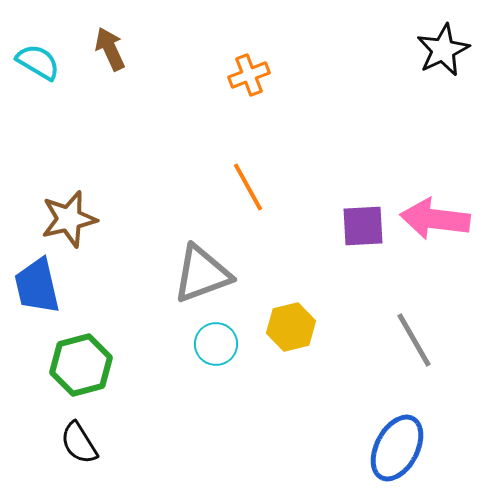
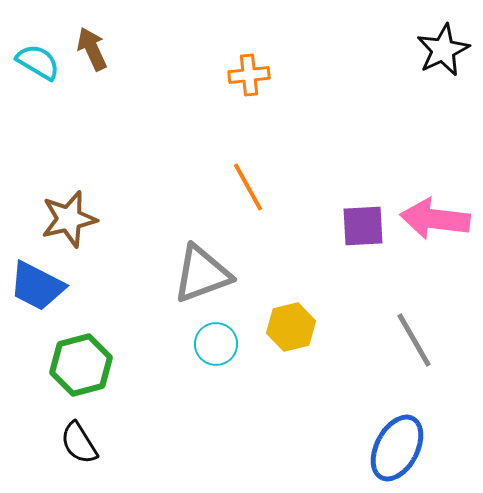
brown arrow: moved 18 px left
orange cross: rotated 15 degrees clockwise
blue trapezoid: rotated 50 degrees counterclockwise
